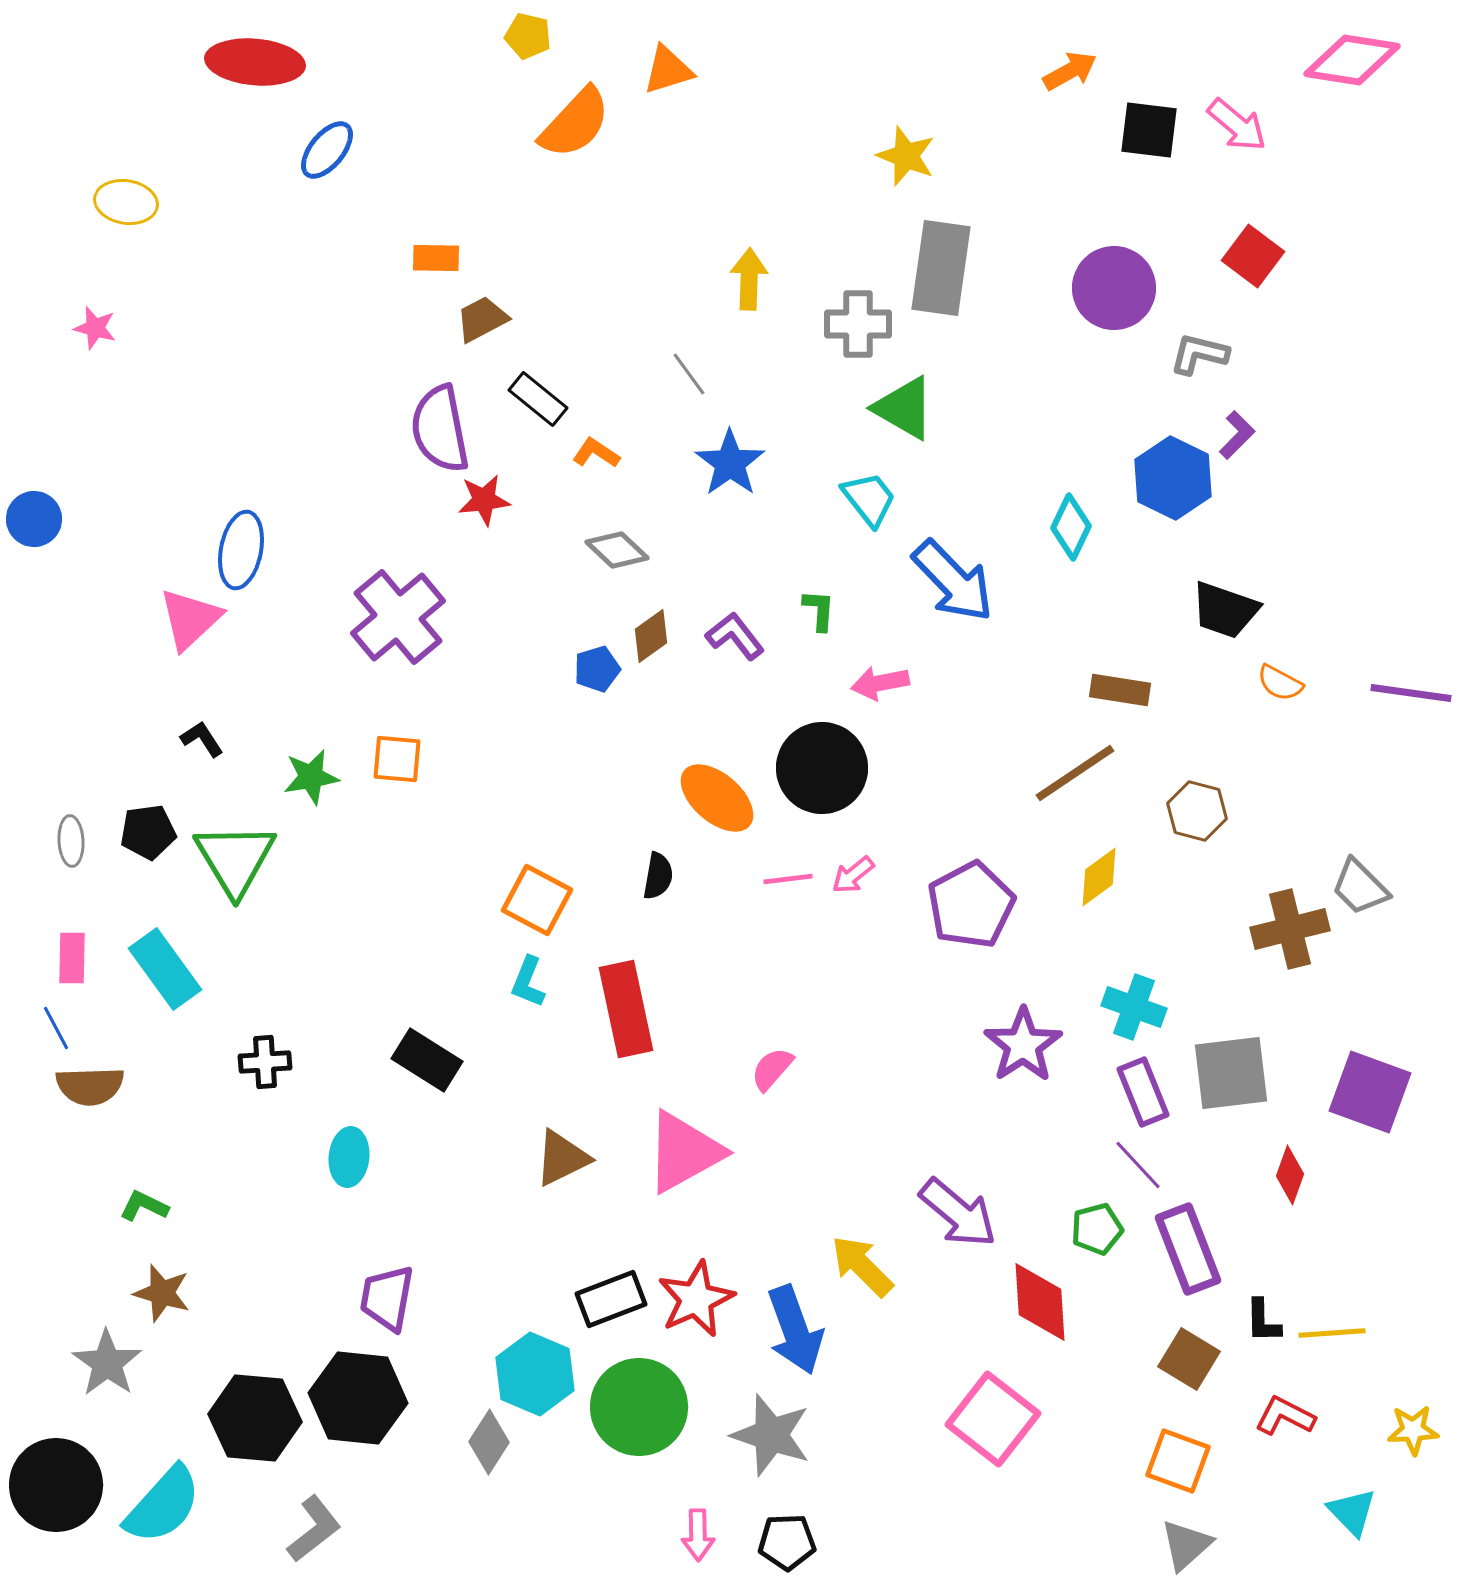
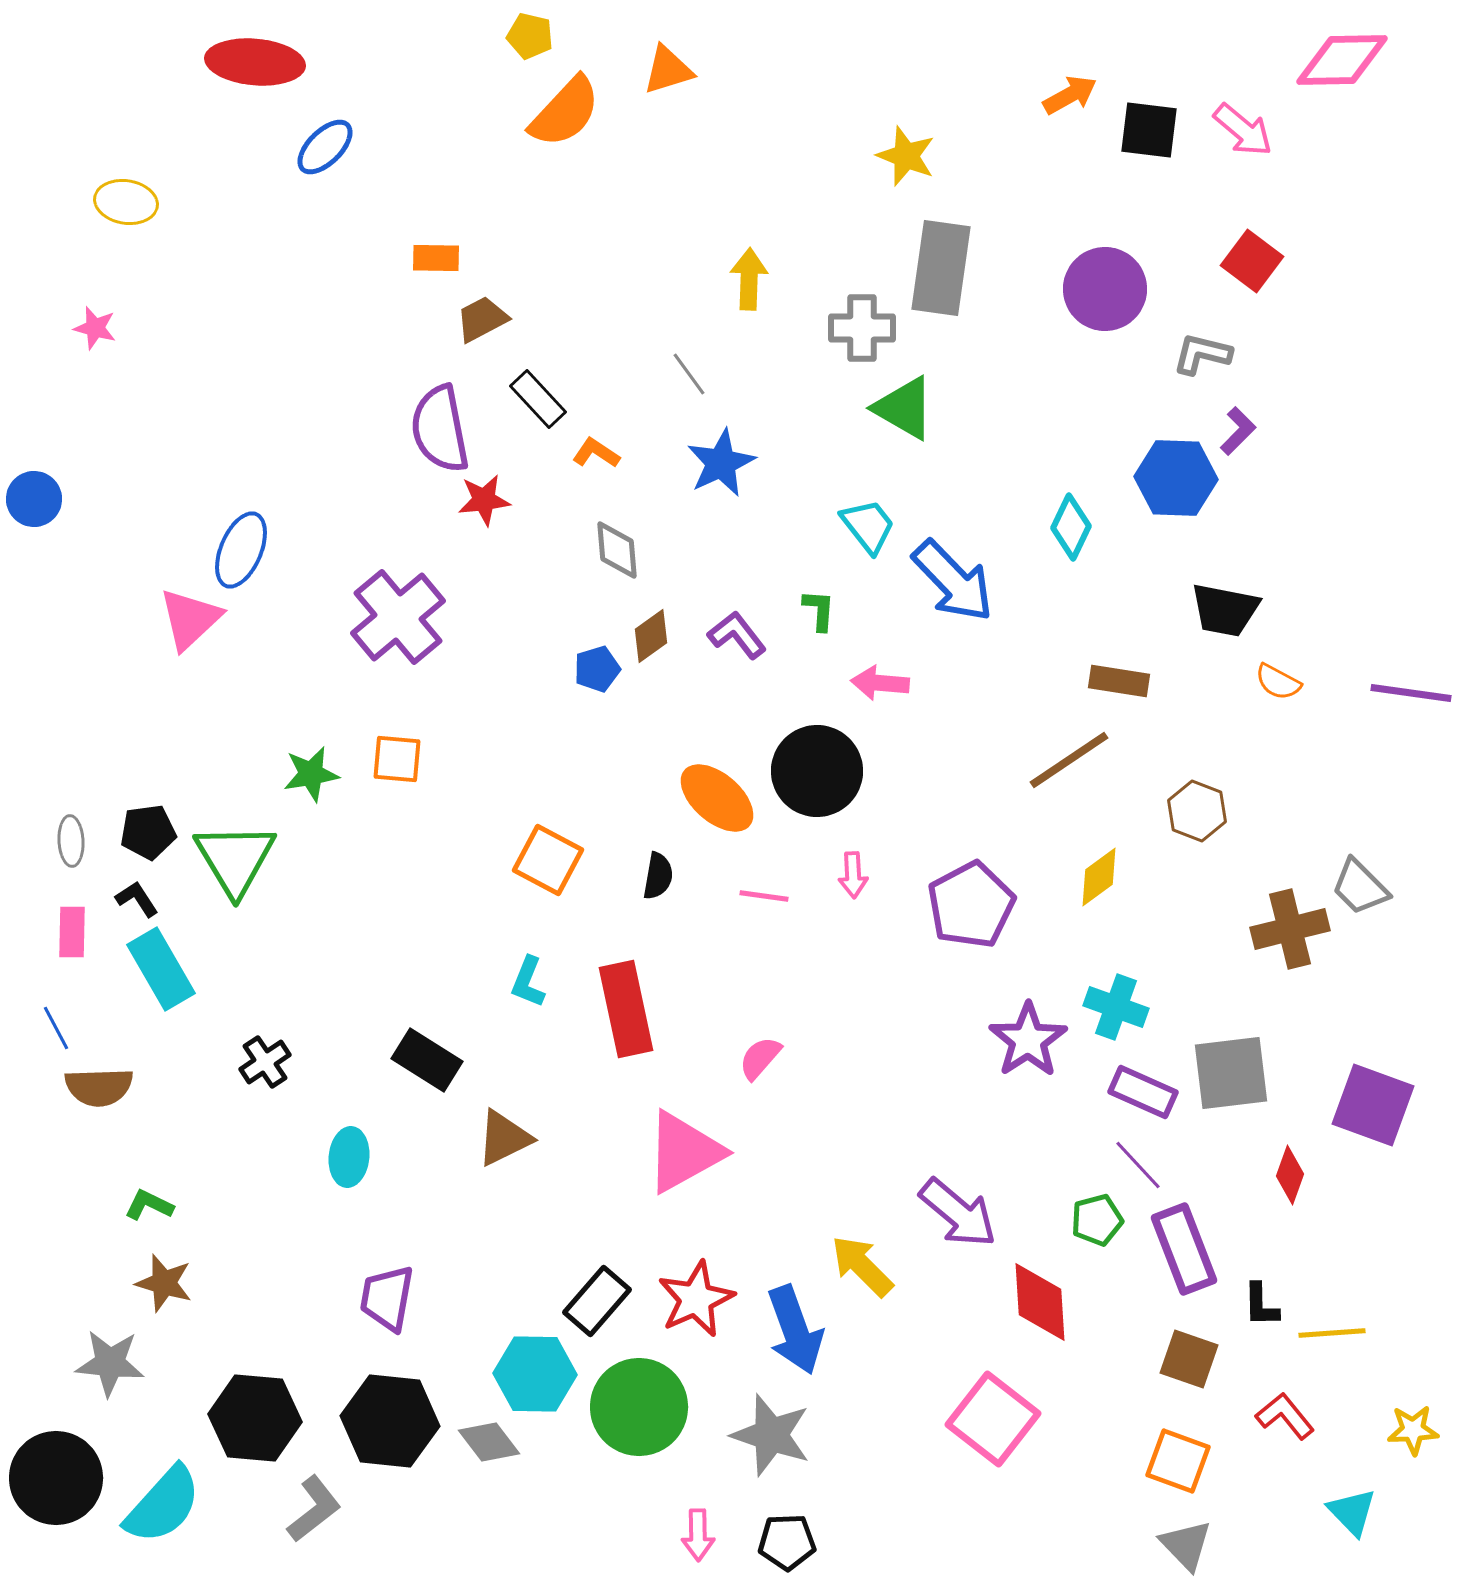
yellow pentagon at (528, 36): moved 2 px right
pink diamond at (1352, 60): moved 10 px left; rotated 10 degrees counterclockwise
orange arrow at (1070, 71): moved 24 px down
orange semicircle at (575, 123): moved 10 px left, 11 px up
pink arrow at (1237, 125): moved 6 px right, 5 px down
blue ellipse at (327, 150): moved 2 px left, 3 px up; rotated 6 degrees clockwise
red square at (1253, 256): moved 1 px left, 5 px down
purple circle at (1114, 288): moved 9 px left, 1 px down
gray cross at (858, 324): moved 4 px right, 4 px down
gray L-shape at (1199, 354): moved 3 px right
black rectangle at (538, 399): rotated 8 degrees clockwise
purple L-shape at (1237, 435): moved 1 px right, 4 px up
blue star at (730, 463): moved 9 px left; rotated 10 degrees clockwise
blue hexagon at (1173, 478): moved 3 px right; rotated 24 degrees counterclockwise
cyan trapezoid at (869, 499): moved 1 px left, 27 px down
blue circle at (34, 519): moved 20 px up
blue ellipse at (241, 550): rotated 12 degrees clockwise
gray diamond at (617, 550): rotated 42 degrees clockwise
black trapezoid at (1225, 610): rotated 8 degrees counterclockwise
purple L-shape at (735, 636): moved 2 px right, 1 px up
pink arrow at (880, 683): rotated 16 degrees clockwise
orange semicircle at (1280, 683): moved 2 px left, 1 px up
brown rectangle at (1120, 690): moved 1 px left, 9 px up
black L-shape at (202, 739): moved 65 px left, 160 px down
black circle at (822, 768): moved 5 px left, 3 px down
brown line at (1075, 773): moved 6 px left, 13 px up
green star at (311, 777): moved 3 px up
brown hexagon at (1197, 811): rotated 6 degrees clockwise
pink arrow at (853, 875): rotated 54 degrees counterclockwise
pink line at (788, 879): moved 24 px left, 17 px down; rotated 15 degrees clockwise
orange square at (537, 900): moved 11 px right, 40 px up
pink rectangle at (72, 958): moved 26 px up
cyan rectangle at (165, 969): moved 4 px left; rotated 6 degrees clockwise
cyan cross at (1134, 1007): moved 18 px left
purple star at (1023, 1045): moved 5 px right, 5 px up
black cross at (265, 1062): rotated 30 degrees counterclockwise
pink semicircle at (772, 1069): moved 12 px left, 11 px up
brown semicircle at (90, 1086): moved 9 px right, 1 px down
purple rectangle at (1143, 1092): rotated 44 degrees counterclockwise
purple square at (1370, 1092): moved 3 px right, 13 px down
brown triangle at (562, 1158): moved 58 px left, 20 px up
green L-shape at (144, 1206): moved 5 px right, 1 px up
green pentagon at (1097, 1229): moved 9 px up
purple rectangle at (1188, 1249): moved 4 px left
brown star at (162, 1293): moved 2 px right, 10 px up
black rectangle at (611, 1299): moved 14 px left, 2 px down; rotated 28 degrees counterclockwise
black L-shape at (1263, 1321): moved 2 px left, 16 px up
brown square at (1189, 1359): rotated 12 degrees counterclockwise
gray star at (107, 1363): moved 3 px right; rotated 30 degrees counterclockwise
cyan hexagon at (535, 1374): rotated 22 degrees counterclockwise
black hexagon at (358, 1398): moved 32 px right, 23 px down
red L-shape at (1285, 1416): rotated 24 degrees clockwise
gray diamond at (489, 1442): rotated 70 degrees counterclockwise
black circle at (56, 1485): moved 7 px up
gray L-shape at (314, 1529): moved 20 px up
gray triangle at (1186, 1545): rotated 32 degrees counterclockwise
